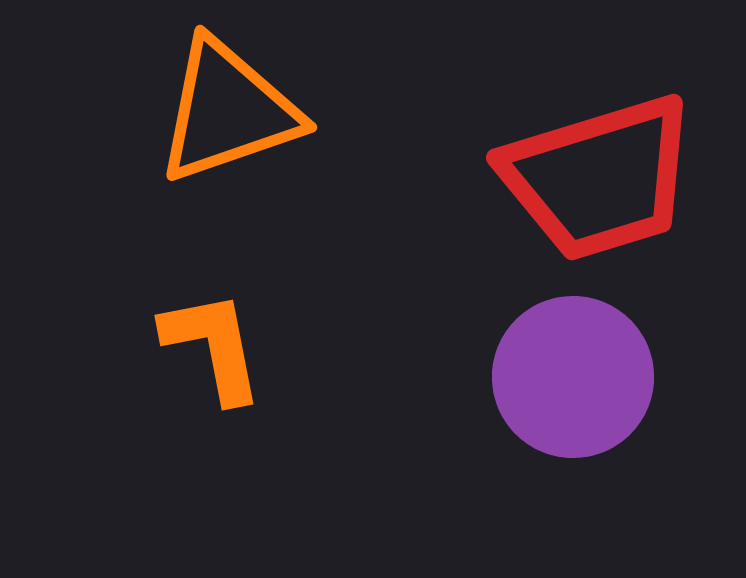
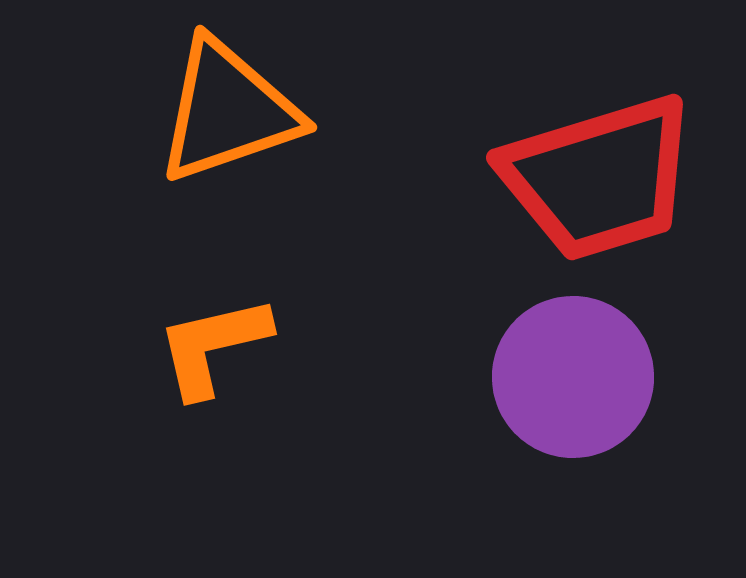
orange L-shape: rotated 92 degrees counterclockwise
